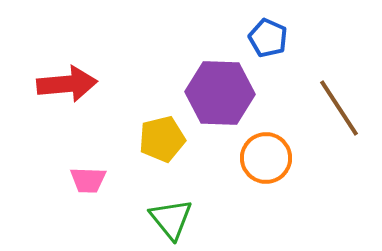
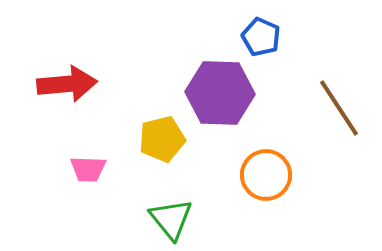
blue pentagon: moved 7 px left, 1 px up
orange circle: moved 17 px down
pink trapezoid: moved 11 px up
